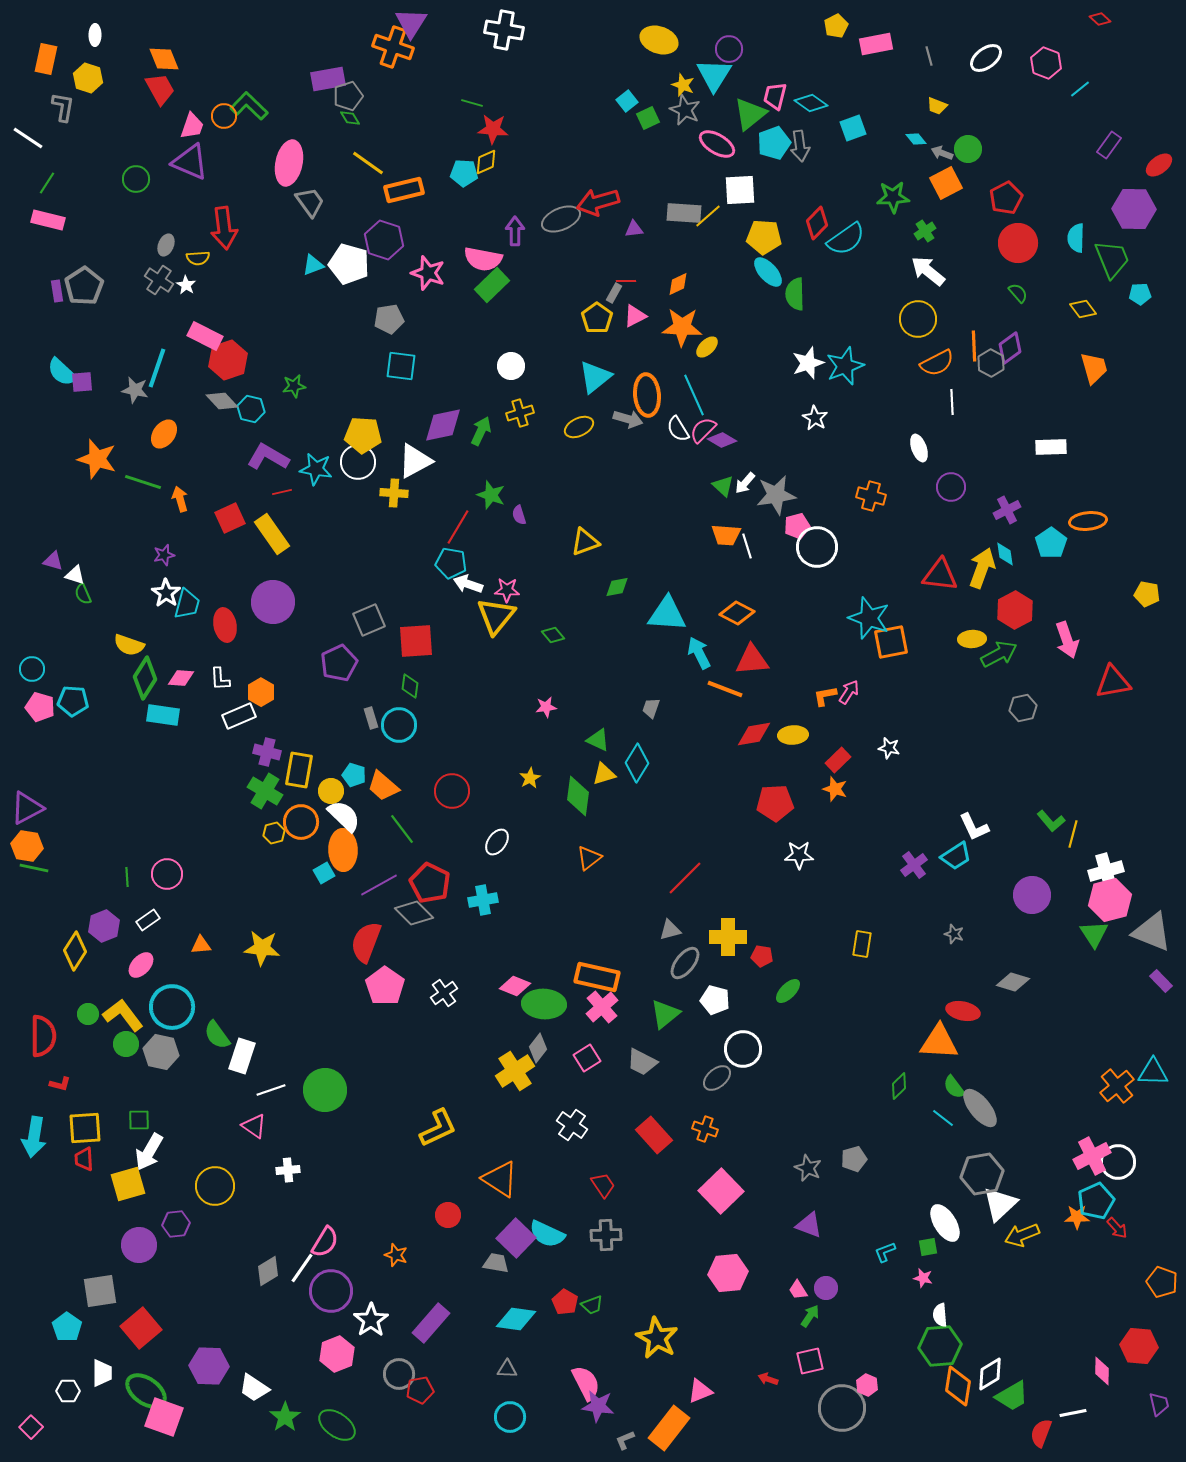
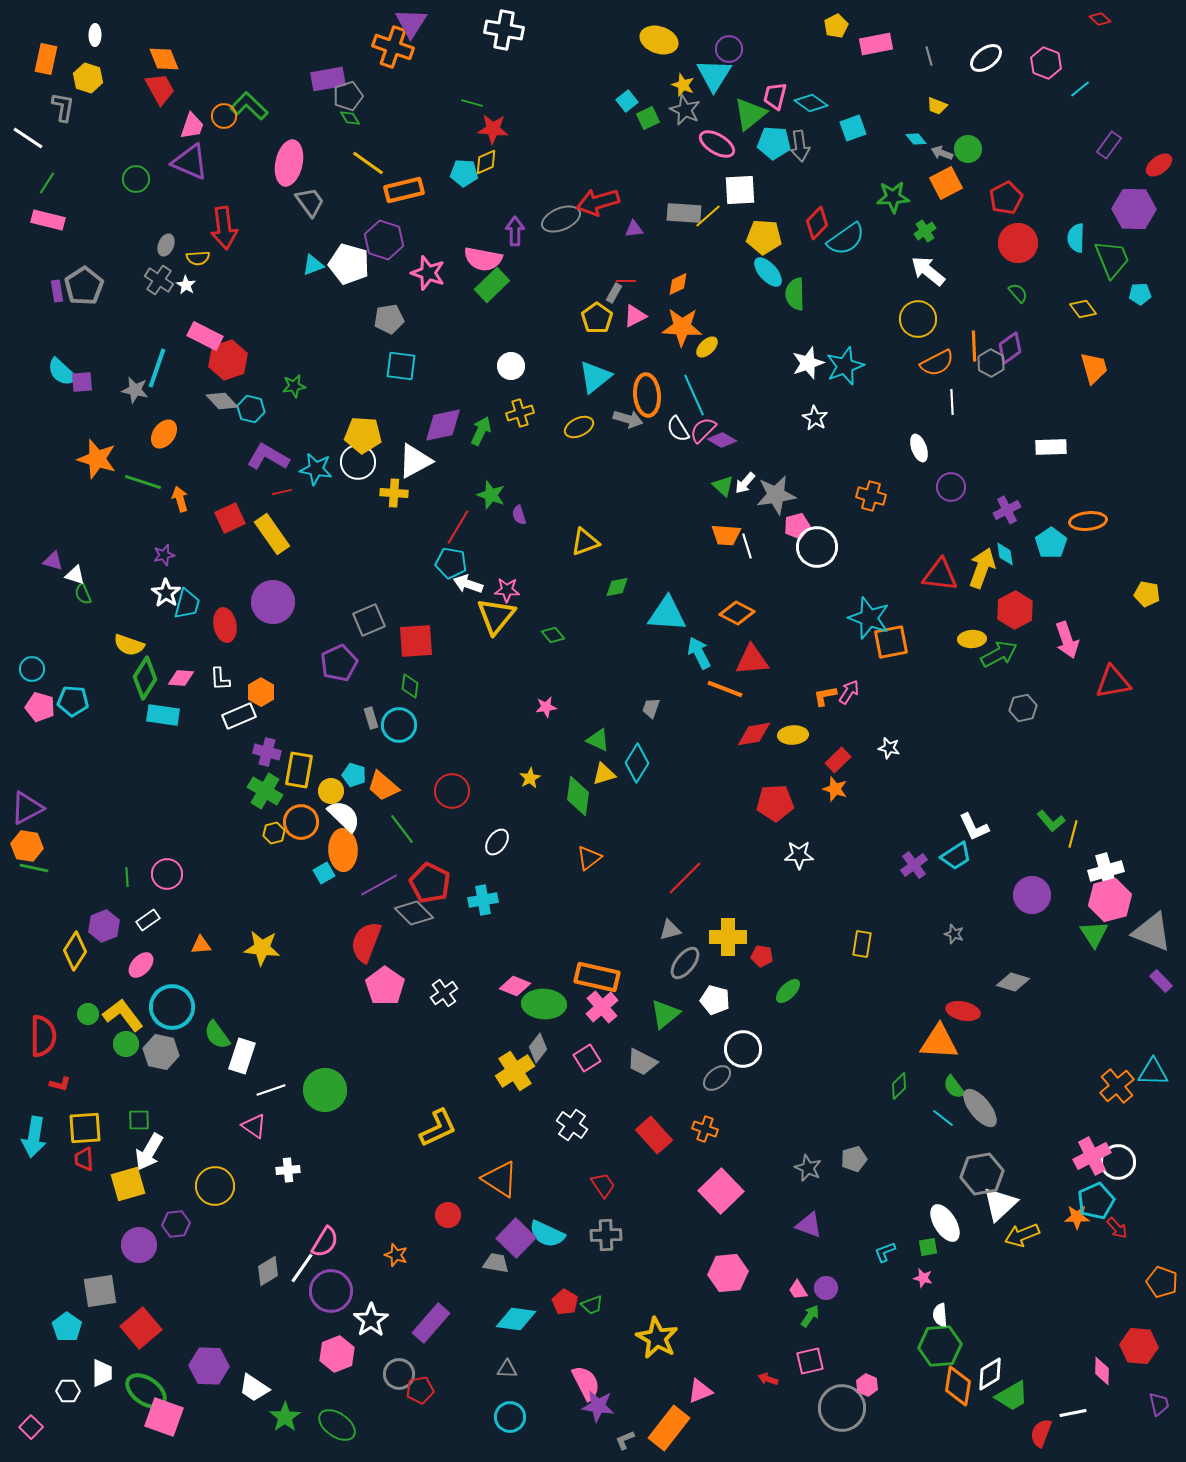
cyan pentagon at (774, 143): rotated 24 degrees clockwise
